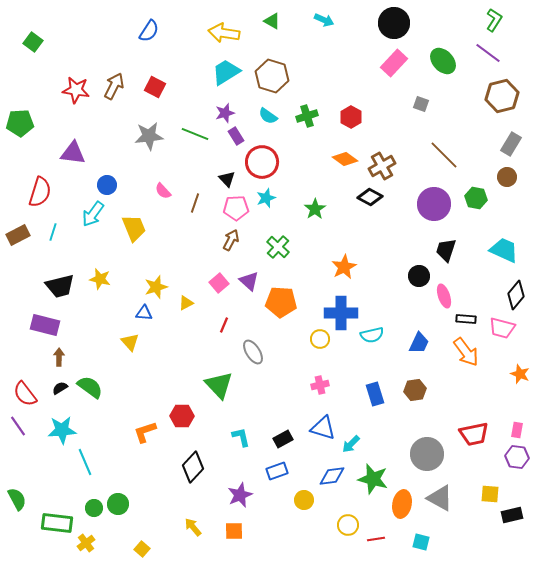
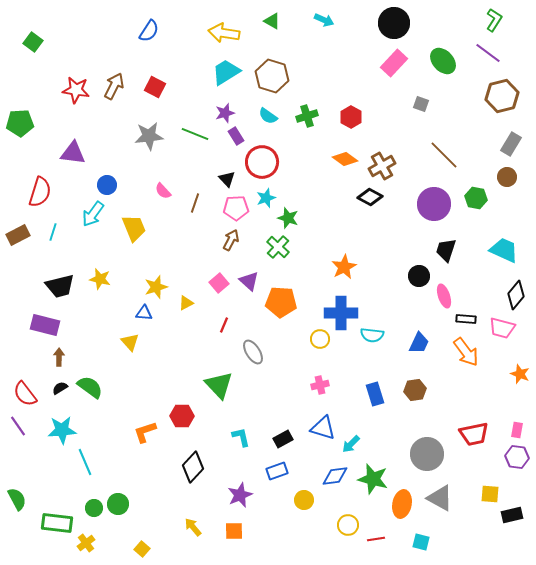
green star at (315, 209): moved 27 px left, 9 px down; rotated 20 degrees counterclockwise
cyan semicircle at (372, 335): rotated 20 degrees clockwise
blue diamond at (332, 476): moved 3 px right
